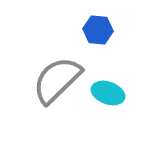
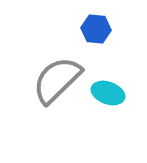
blue hexagon: moved 2 px left, 1 px up
